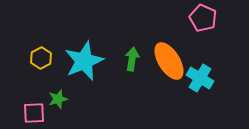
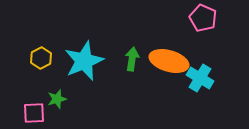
orange ellipse: rotated 42 degrees counterclockwise
green star: moved 1 px left
